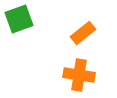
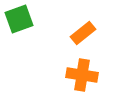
orange cross: moved 3 px right
